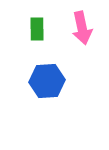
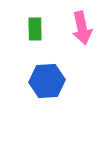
green rectangle: moved 2 px left
